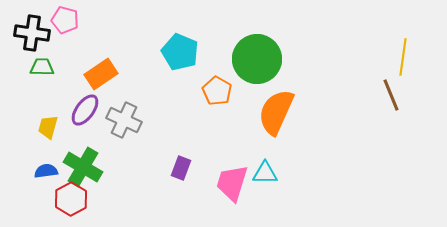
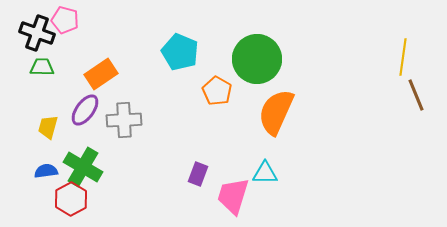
black cross: moved 5 px right; rotated 12 degrees clockwise
brown line: moved 25 px right
gray cross: rotated 28 degrees counterclockwise
purple rectangle: moved 17 px right, 6 px down
pink trapezoid: moved 1 px right, 13 px down
